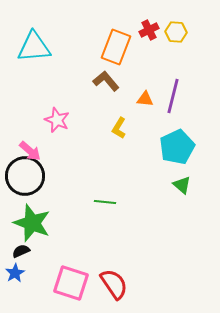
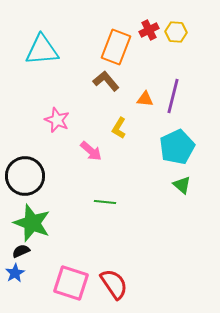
cyan triangle: moved 8 px right, 3 px down
pink arrow: moved 61 px right
